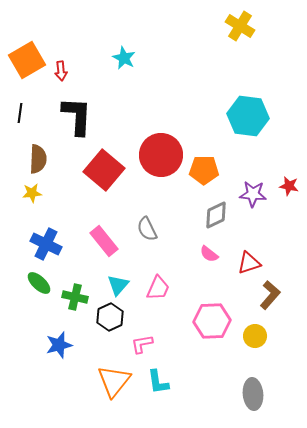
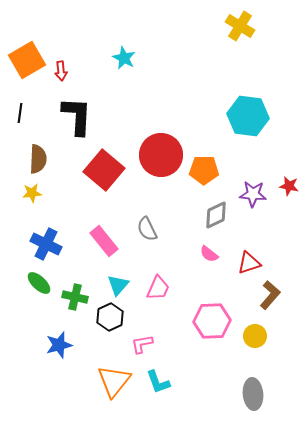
cyan L-shape: rotated 12 degrees counterclockwise
